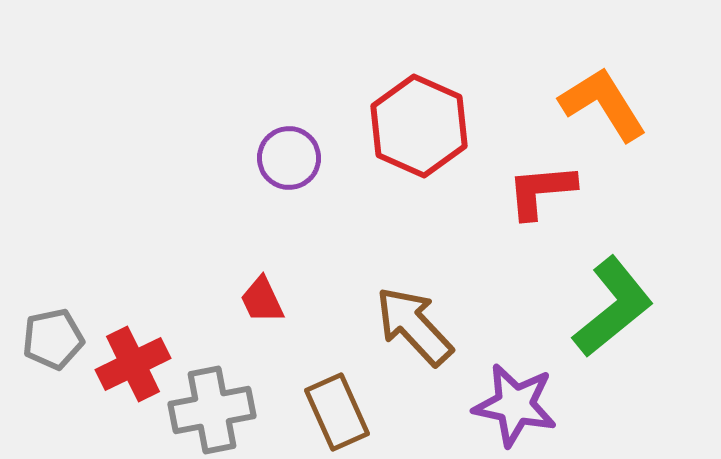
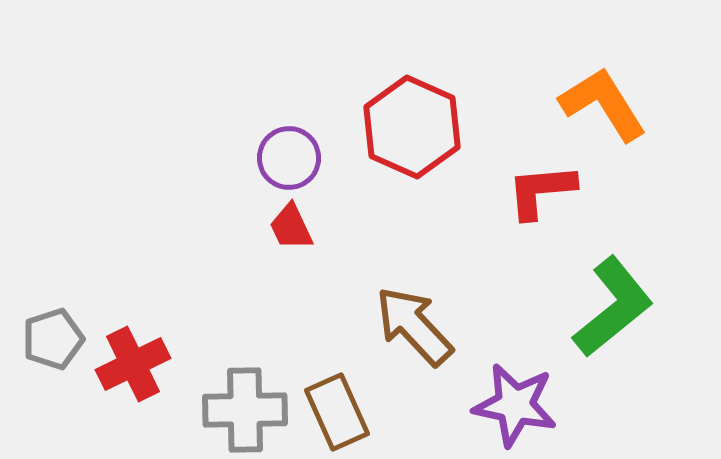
red hexagon: moved 7 px left, 1 px down
red trapezoid: moved 29 px right, 73 px up
gray pentagon: rotated 6 degrees counterclockwise
gray cross: moved 33 px right; rotated 10 degrees clockwise
